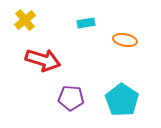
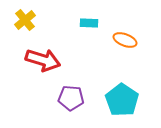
cyan rectangle: moved 3 px right; rotated 12 degrees clockwise
orange ellipse: rotated 10 degrees clockwise
